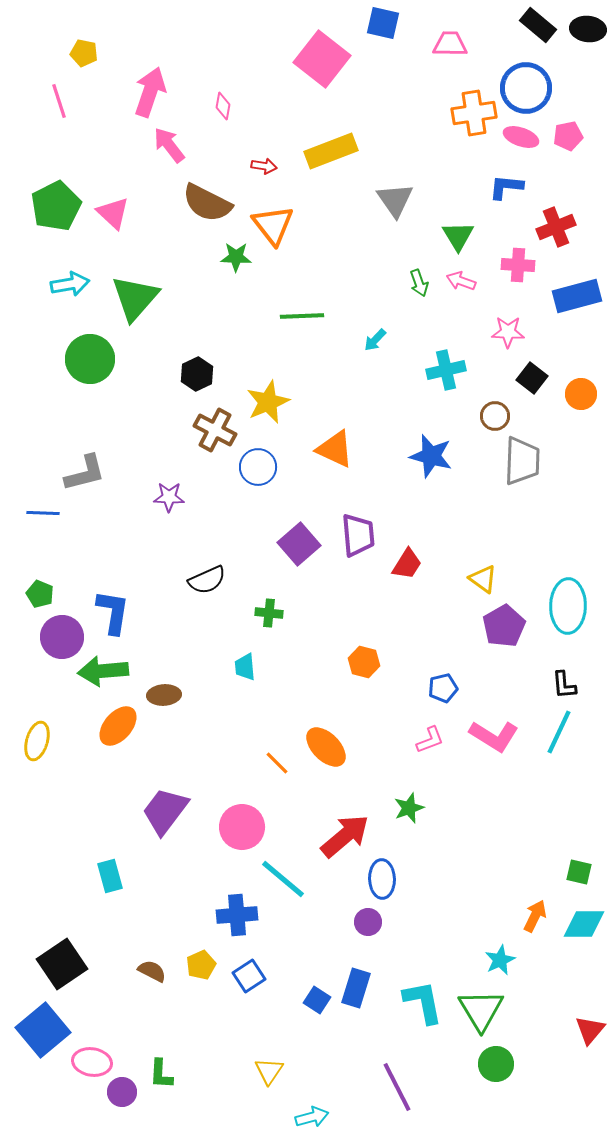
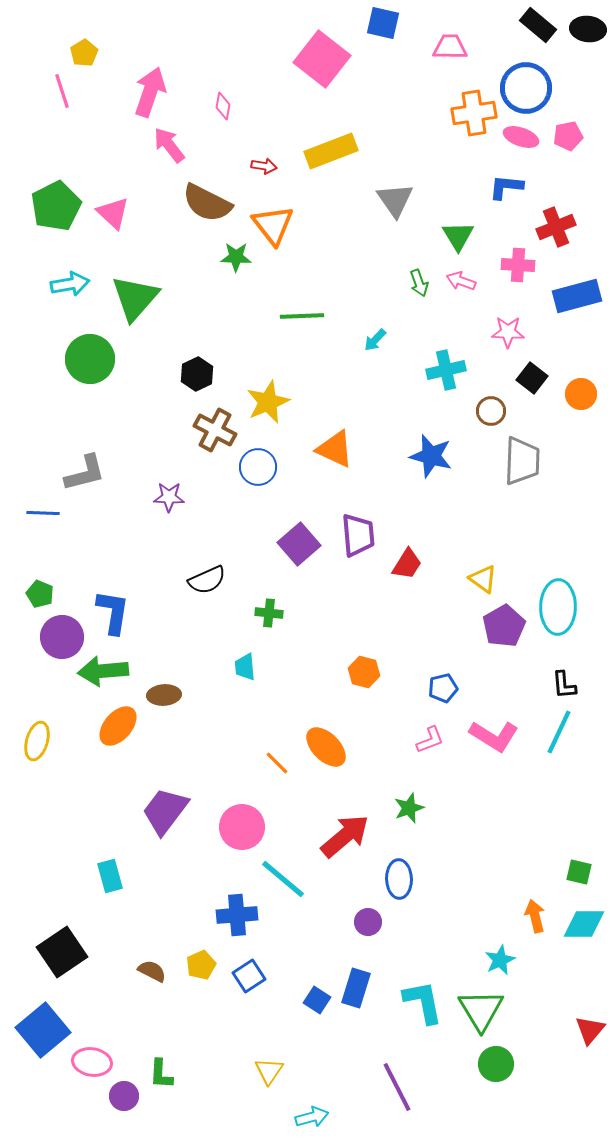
pink trapezoid at (450, 44): moved 3 px down
yellow pentagon at (84, 53): rotated 28 degrees clockwise
pink line at (59, 101): moved 3 px right, 10 px up
brown circle at (495, 416): moved 4 px left, 5 px up
cyan ellipse at (568, 606): moved 10 px left, 1 px down
orange hexagon at (364, 662): moved 10 px down
blue ellipse at (382, 879): moved 17 px right
orange arrow at (535, 916): rotated 40 degrees counterclockwise
black square at (62, 964): moved 12 px up
purple circle at (122, 1092): moved 2 px right, 4 px down
